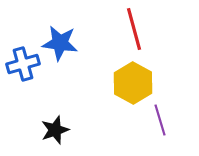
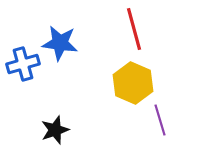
yellow hexagon: rotated 6 degrees counterclockwise
